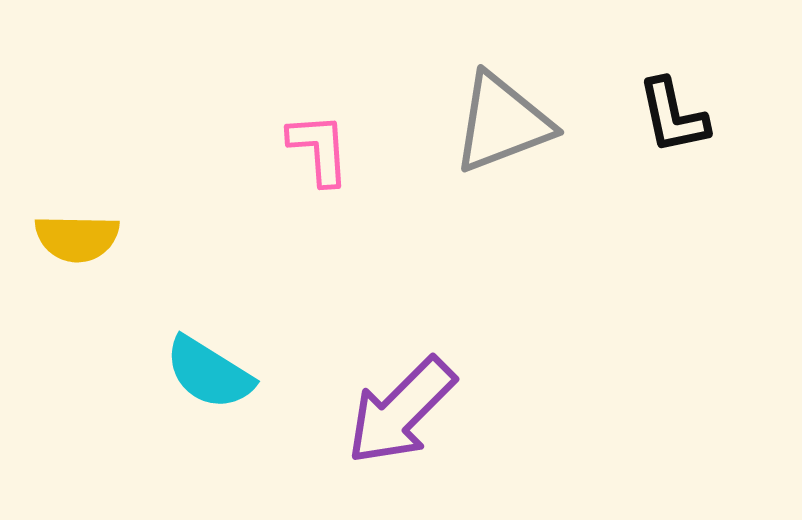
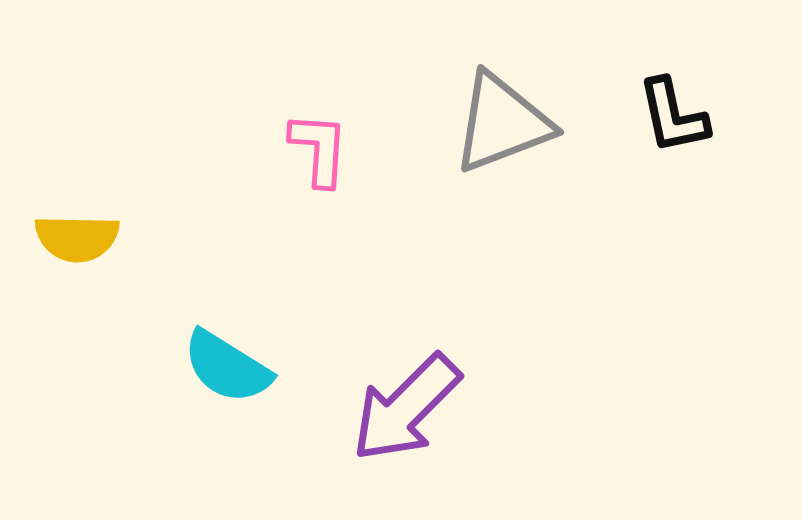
pink L-shape: rotated 8 degrees clockwise
cyan semicircle: moved 18 px right, 6 px up
purple arrow: moved 5 px right, 3 px up
